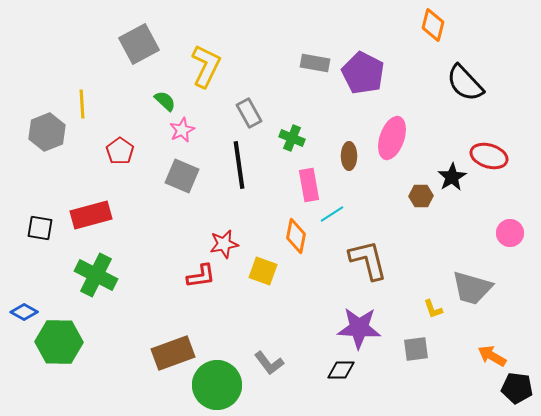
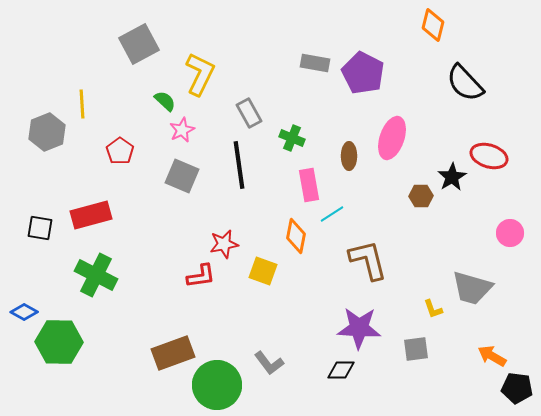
yellow L-shape at (206, 66): moved 6 px left, 8 px down
